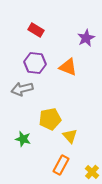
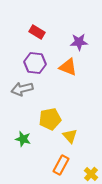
red rectangle: moved 1 px right, 2 px down
purple star: moved 7 px left, 4 px down; rotated 24 degrees clockwise
yellow cross: moved 1 px left, 2 px down
